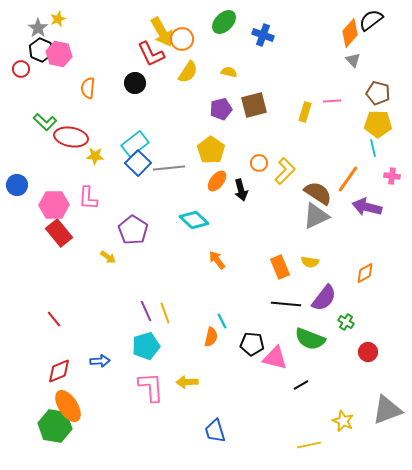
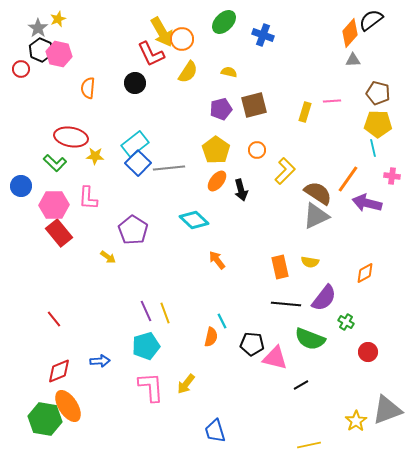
gray triangle at (353, 60): rotated 49 degrees counterclockwise
green L-shape at (45, 122): moved 10 px right, 41 px down
yellow pentagon at (211, 150): moved 5 px right
orange circle at (259, 163): moved 2 px left, 13 px up
blue circle at (17, 185): moved 4 px right, 1 px down
purple arrow at (367, 207): moved 4 px up
orange rectangle at (280, 267): rotated 10 degrees clockwise
yellow arrow at (187, 382): moved 1 px left, 2 px down; rotated 50 degrees counterclockwise
yellow star at (343, 421): moved 13 px right; rotated 15 degrees clockwise
green hexagon at (55, 426): moved 10 px left, 7 px up
